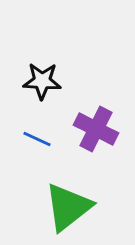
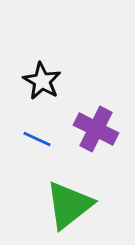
black star: rotated 27 degrees clockwise
green triangle: moved 1 px right, 2 px up
